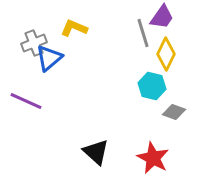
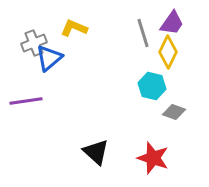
purple trapezoid: moved 10 px right, 6 px down
yellow diamond: moved 2 px right, 2 px up
purple line: rotated 32 degrees counterclockwise
red star: rotated 8 degrees counterclockwise
